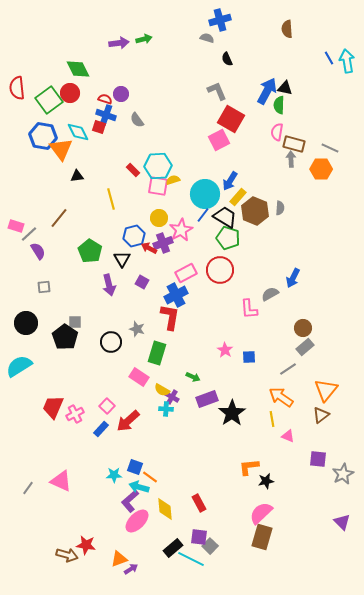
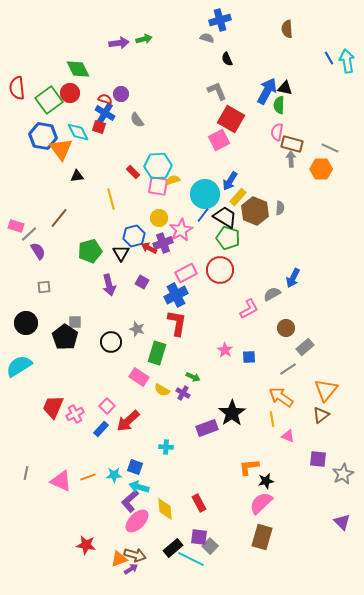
blue cross at (106, 115): moved 1 px left, 2 px up; rotated 12 degrees clockwise
brown rectangle at (294, 144): moved 2 px left
red rectangle at (133, 170): moved 2 px down
green pentagon at (90, 251): rotated 25 degrees clockwise
black triangle at (122, 259): moved 1 px left, 6 px up
gray semicircle at (270, 294): moved 2 px right
pink L-shape at (249, 309): rotated 115 degrees counterclockwise
red L-shape at (170, 317): moved 7 px right, 6 px down
brown circle at (303, 328): moved 17 px left
purple cross at (172, 397): moved 11 px right, 4 px up
purple rectangle at (207, 399): moved 29 px down
cyan cross at (166, 409): moved 38 px down
orange line at (150, 477): moved 62 px left; rotated 56 degrees counterclockwise
gray line at (28, 488): moved 2 px left, 15 px up; rotated 24 degrees counterclockwise
pink semicircle at (261, 513): moved 10 px up
brown arrow at (67, 555): moved 68 px right
